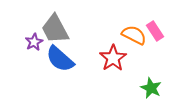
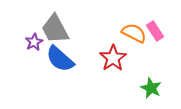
orange semicircle: moved 2 px up
